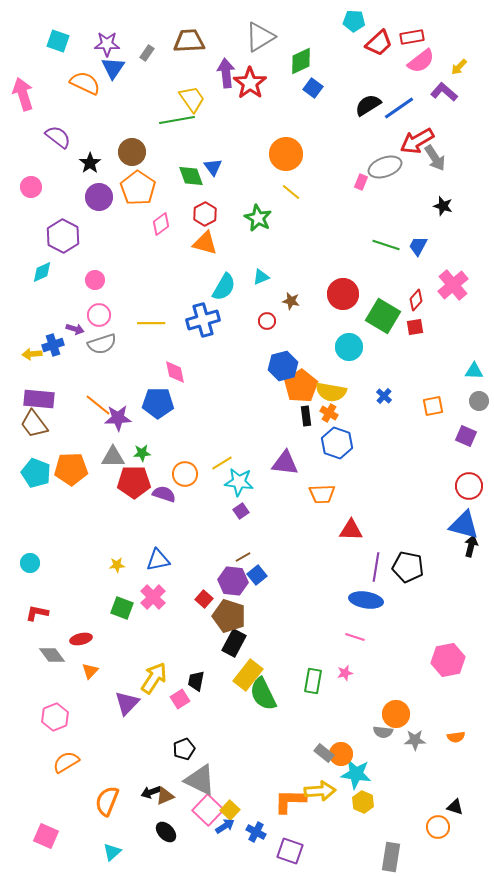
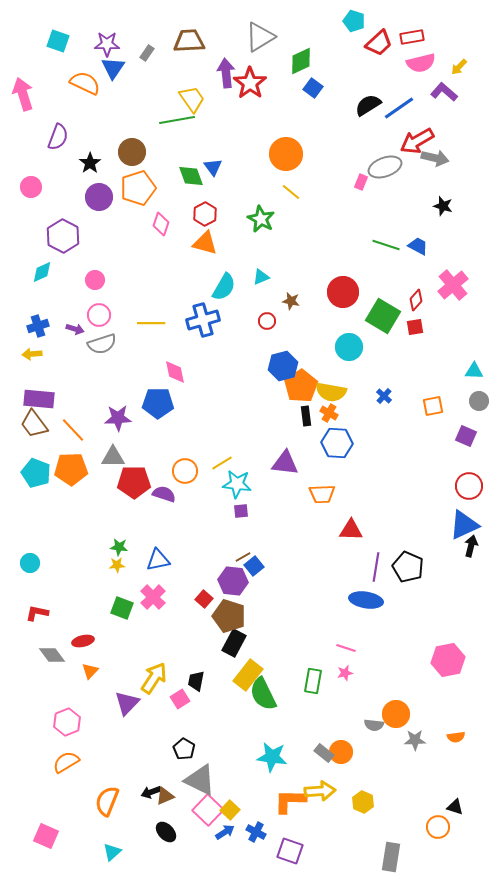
cyan pentagon at (354, 21): rotated 15 degrees clockwise
pink semicircle at (421, 61): moved 2 px down; rotated 24 degrees clockwise
purple semicircle at (58, 137): rotated 72 degrees clockwise
gray arrow at (435, 158): rotated 44 degrees counterclockwise
orange pentagon at (138, 188): rotated 20 degrees clockwise
green star at (258, 218): moved 3 px right, 1 px down
pink diamond at (161, 224): rotated 35 degrees counterclockwise
blue trapezoid at (418, 246): rotated 90 degrees clockwise
red circle at (343, 294): moved 2 px up
blue cross at (53, 345): moved 15 px left, 19 px up
orange line at (98, 405): moved 25 px left, 25 px down; rotated 8 degrees clockwise
blue hexagon at (337, 443): rotated 16 degrees counterclockwise
green star at (142, 453): moved 23 px left, 94 px down; rotated 12 degrees clockwise
orange circle at (185, 474): moved 3 px up
cyan star at (239, 482): moved 2 px left, 2 px down
purple square at (241, 511): rotated 28 degrees clockwise
blue triangle at (464, 525): rotated 40 degrees counterclockwise
black pentagon at (408, 567): rotated 12 degrees clockwise
blue square at (257, 575): moved 3 px left, 9 px up
pink line at (355, 637): moved 9 px left, 11 px down
red ellipse at (81, 639): moved 2 px right, 2 px down
pink hexagon at (55, 717): moved 12 px right, 5 px down
gray semicircle at (383, 732): moved 9 px left, 7 px up
black pentagon at (184, 749): rotated 20 degrees counterclockwise
orange circle at (341, 754): moved 2 px up
cyan star at (356, 774): moved 84 px left, 17 px up
blue arrow at (225, 826): moved 6 px down
